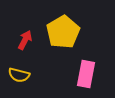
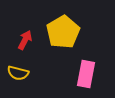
yellow semicircle: moved 1 px left, 2 px up
